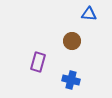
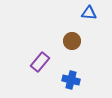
blue triangle: moved 1 px up
purple rectangle: moved 2 px right; rotated 24 degrees clockwise
